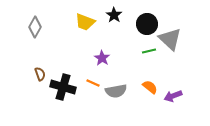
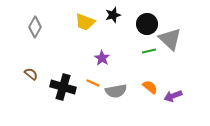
black star: moved 1 px left; rotated 21 degrees clockwise
brown semicircle: moved 9 px left; rotated 32 degrees counterclockwise
